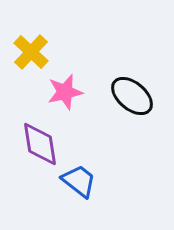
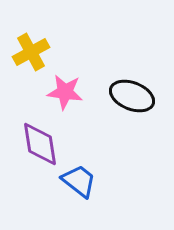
yellow cross: rotated 18 degrees clockwise
pink star: rotated 21 degrees clockwise
black ellipse: rotated 18 degrees counterclockwise
